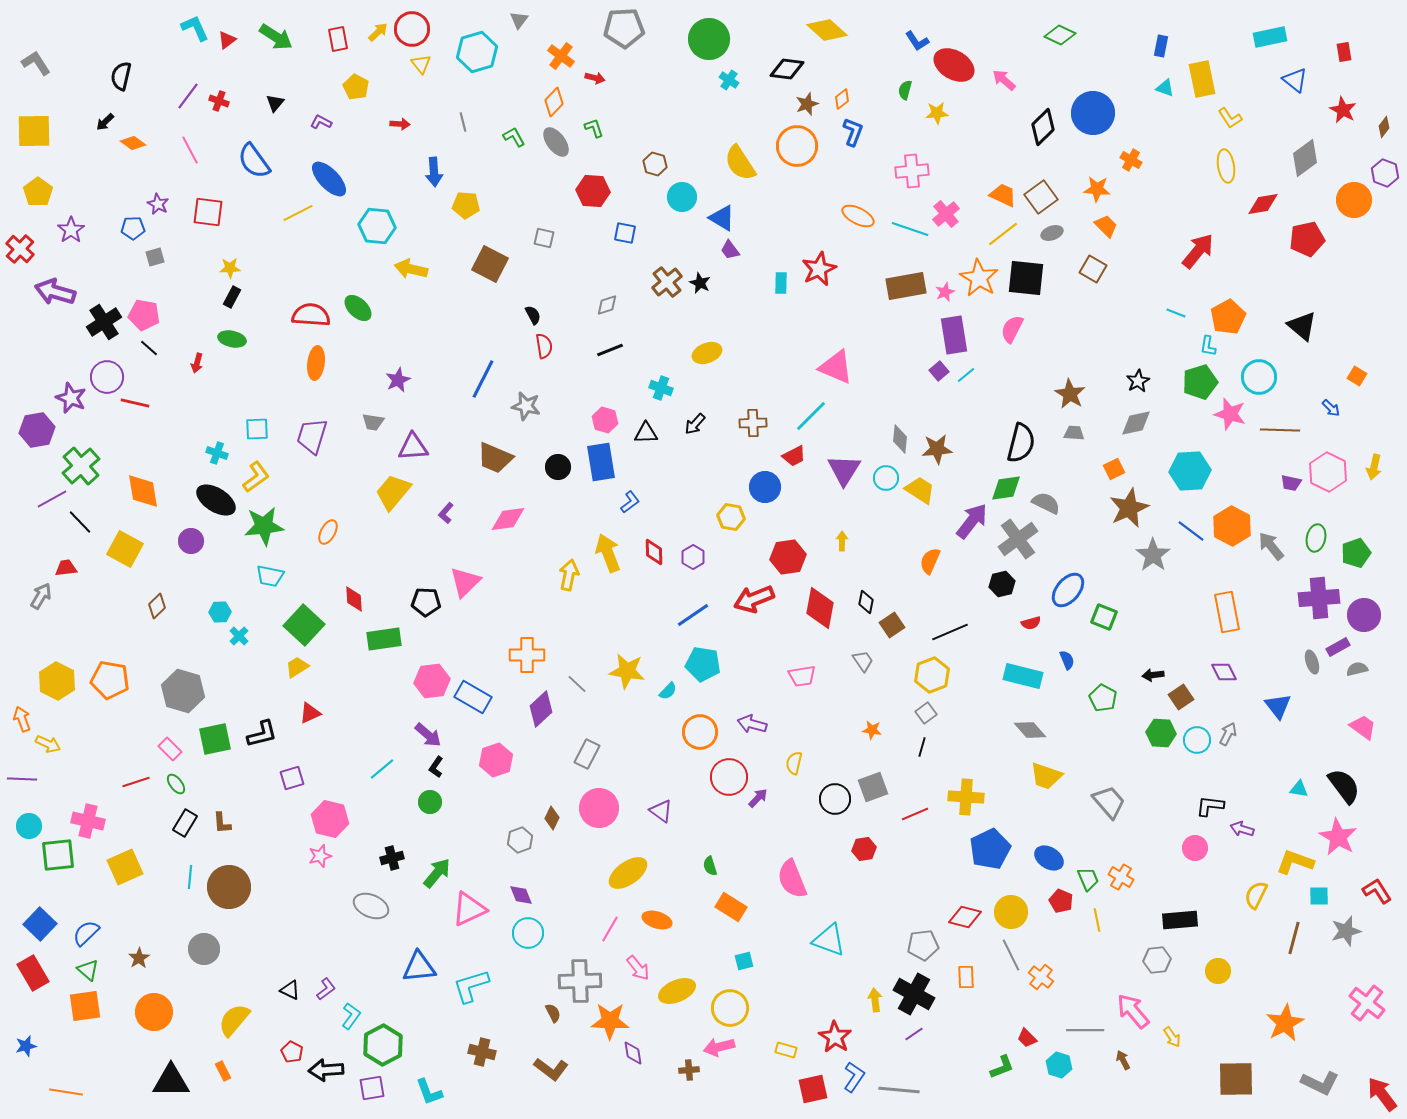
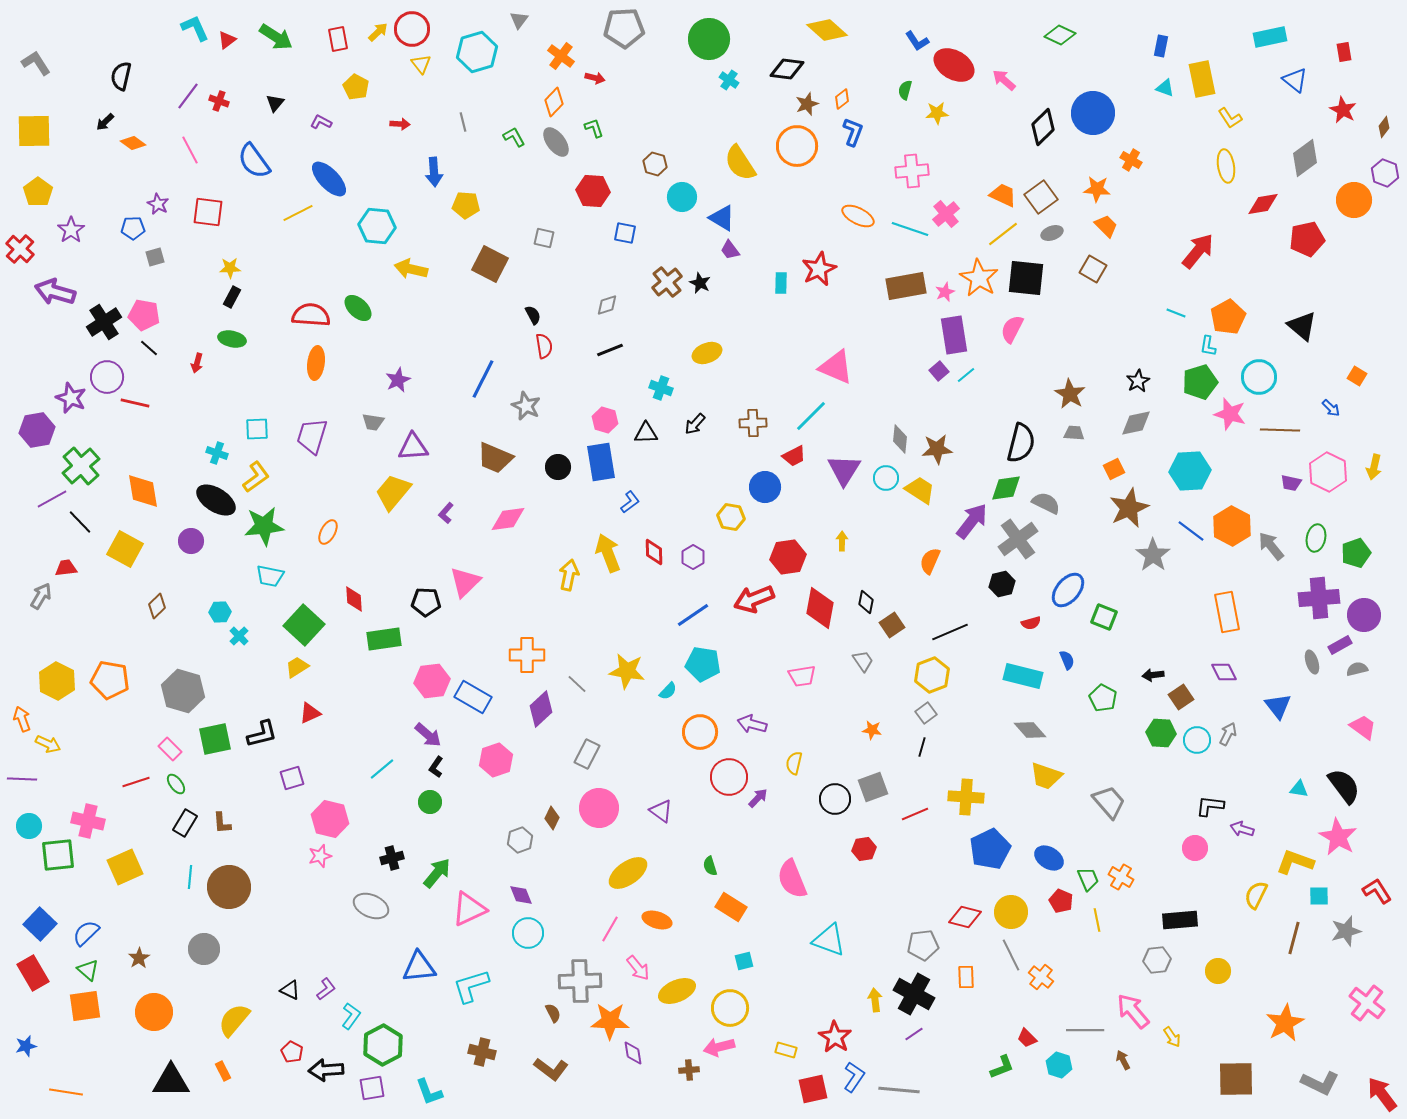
gray star at (526, 406): rotated 12 degrees clockwise
purple rectangle at (1338, 647): moved 2 px right, 2 px up
